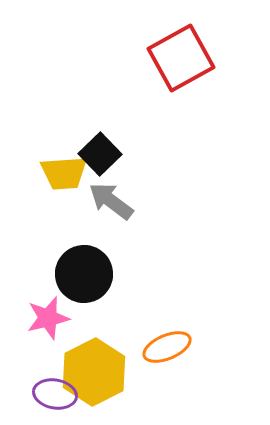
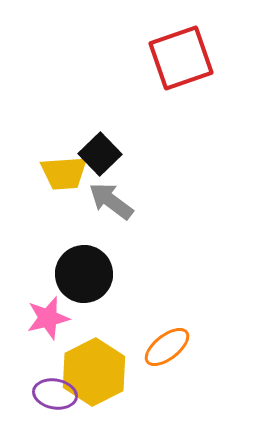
red square: rotated 10 degrees clockwise
orange ellipse: rotated 15 degrees counterclockwise
